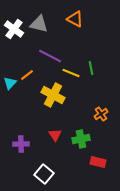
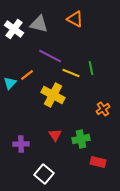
orange cross: moved 2 px right, 5 px up
